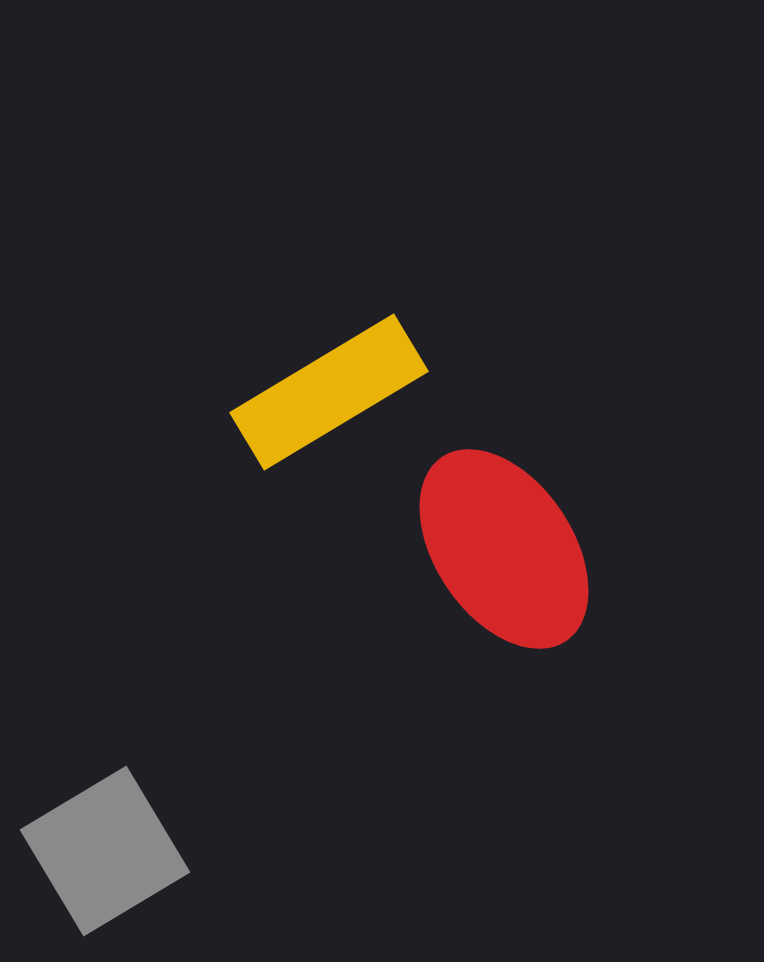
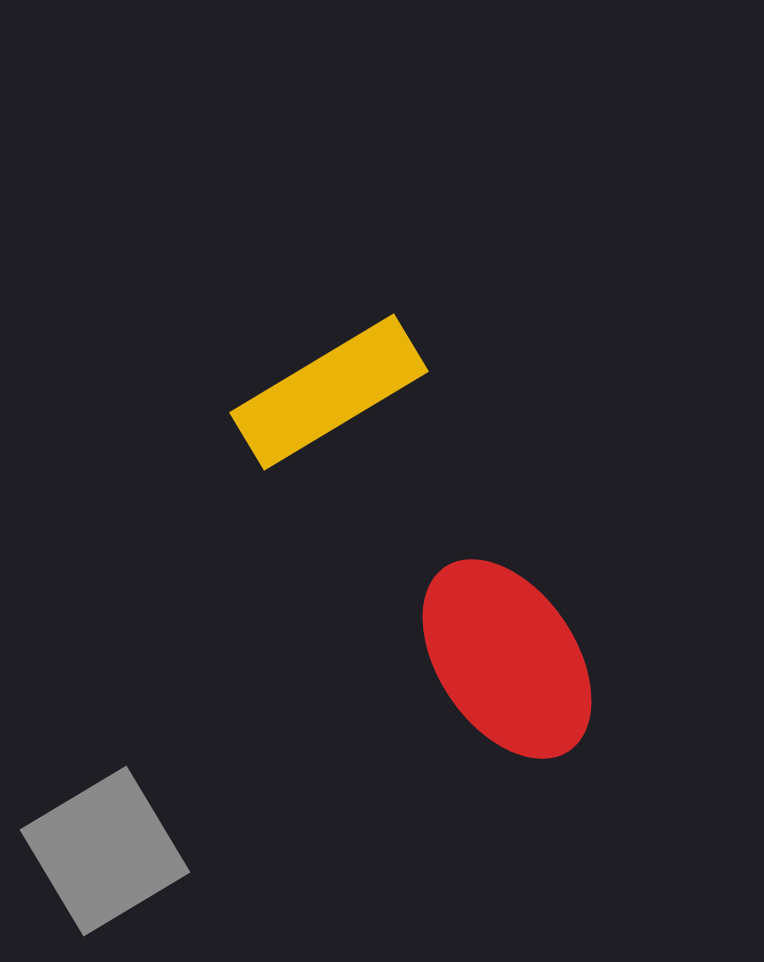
red ellipse: moved 3 px right, 110 px down
